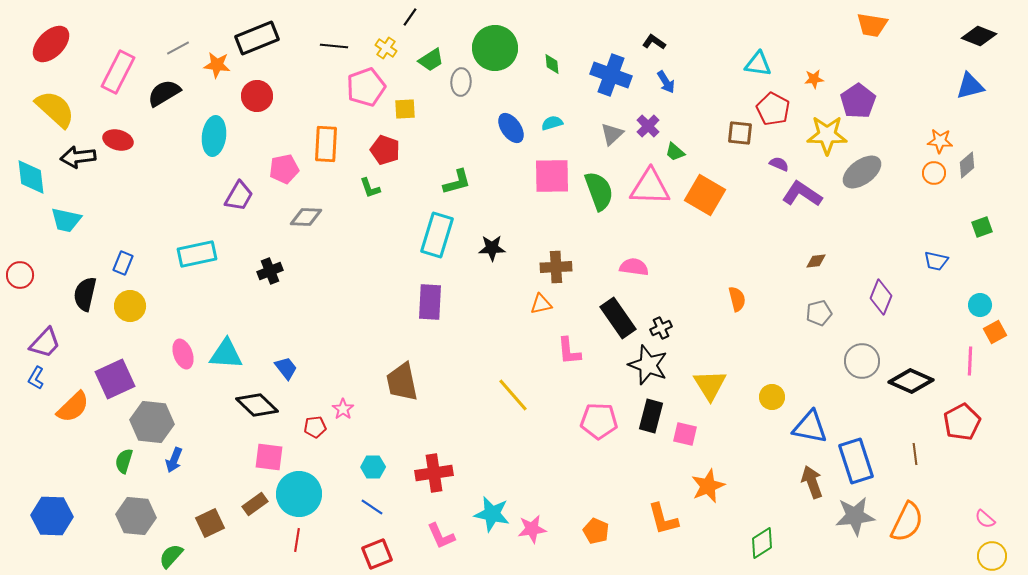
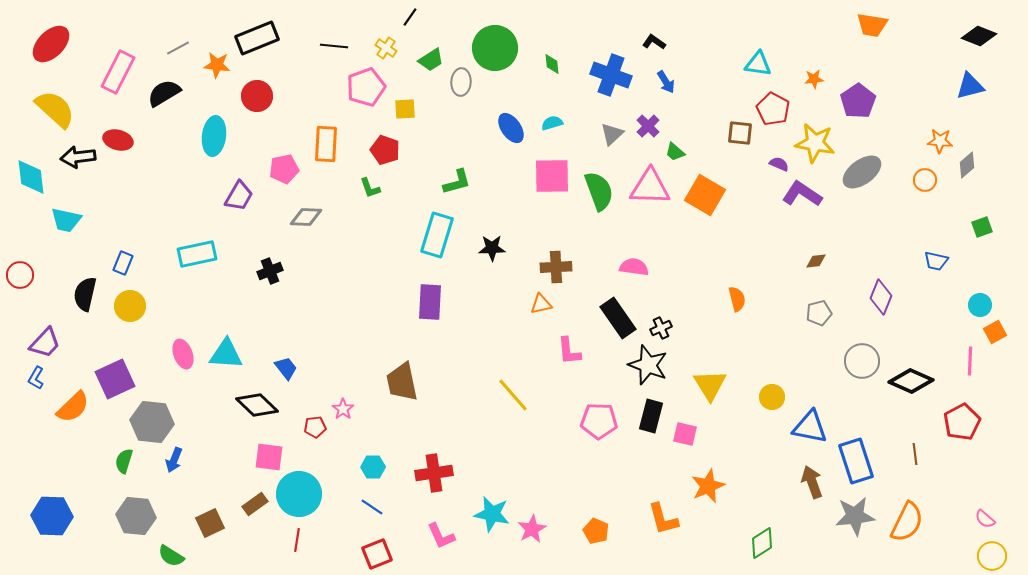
yellow star at (827, 135): moved 12 px left, 8 px down; rotated 9 degrees clockwise
orange circle at (934, 173): moved 9 px left, 7 px down
pink star at (532, 529): rotated 20 degrees counterclockwise
green semicircle at (171, 556): rotated 100 degrees counterclockwise
